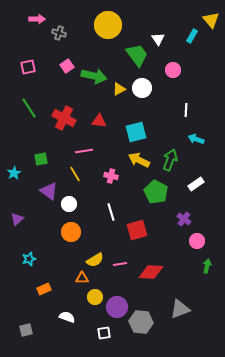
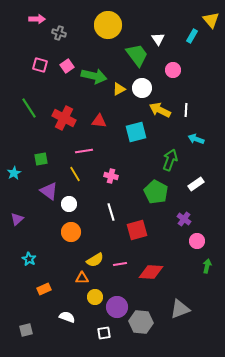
pink square at (28, 67): moved 12 px right, 2 px up; rotated 28 degrees clockwise
yellow arrow at (139, 160): moved 21 px right, 50 px up
cyan star at (29, 259): rotated 24 degrees counterclockwise
